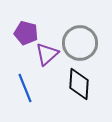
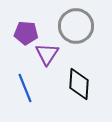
purple pentagon: rotated 10 degrees counterclockwise
gray circle: moved 4 px left, 17 px up
purple triangle: rotated 15 degrees counterclockwise
